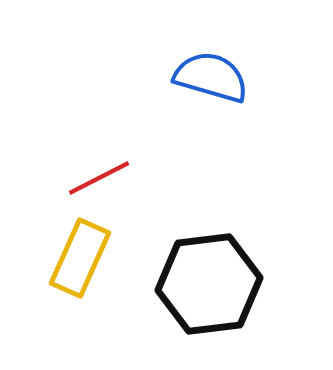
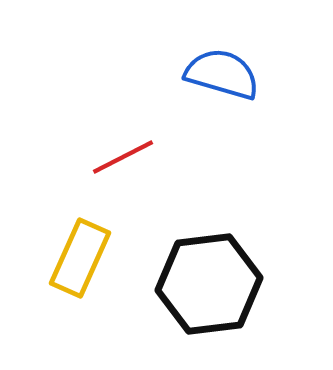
blue semicircle: moved 11 px right, 3 px up
red line: moved 24 px right, 21 px up
